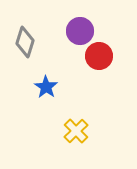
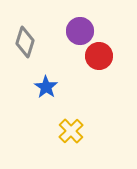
yellow cross: moved 5 px left
